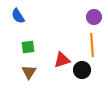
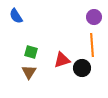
blue semicircle: moved 2 px left
green square: moved 3 px right, 5 px down; rotated 24 degrees clockwise
black circle: moved 2 px up
